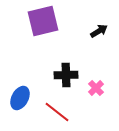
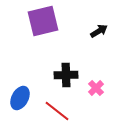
red line: moved 1 px up
